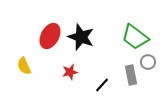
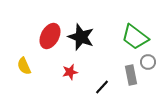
black line: moved 2 px down
